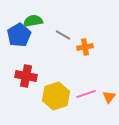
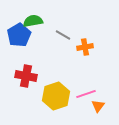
orange triangle: moved 11 px left, 9 px down
